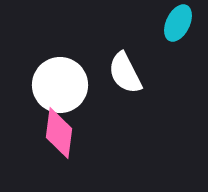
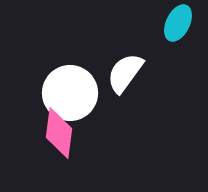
white semicircle: rotated 63 degrees clockwise
white circle: moved 10 px right, 8 px down
